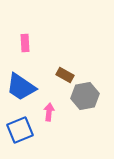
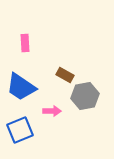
pink arrow: moved 3 px right, 1 px up; rotated 84 degrees clockwise
